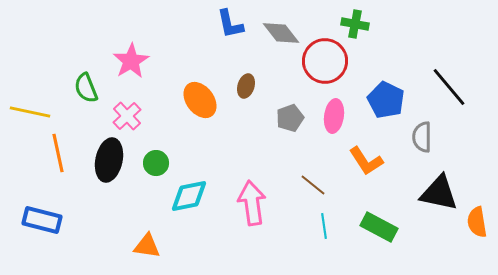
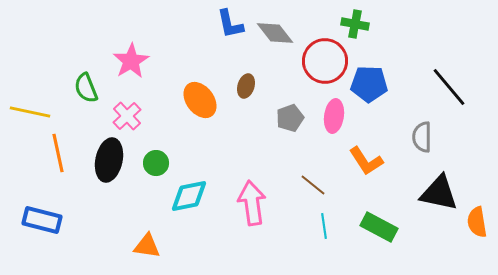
gray diamond: moved 6 px left
blue pentagon: moved 17 px left, 16 px up; rotated 24 degrees counterclockwise
